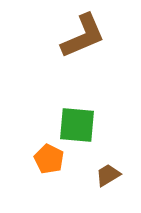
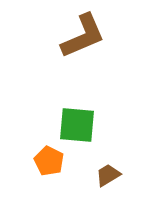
orange pentagon: moved 2 px down
